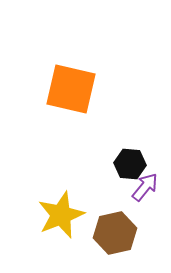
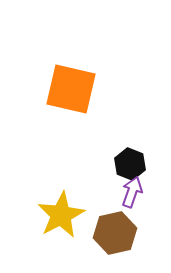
black hexagon: rotated 16 degrees clockwise
purple arrow: moved 13 px left, 5 px down; rotated 20 degrees counterclockwise
yellow star: rotated 6 degrees counterclockwise
